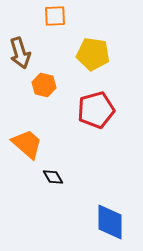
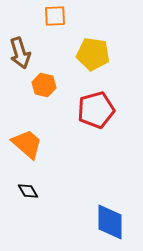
black diamond: moved 25 px left, 14 px down
